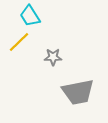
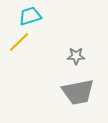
cyan trapezoid: rotated 105 degrees clockwise
gray star: moved 23 px right, 1 px up
